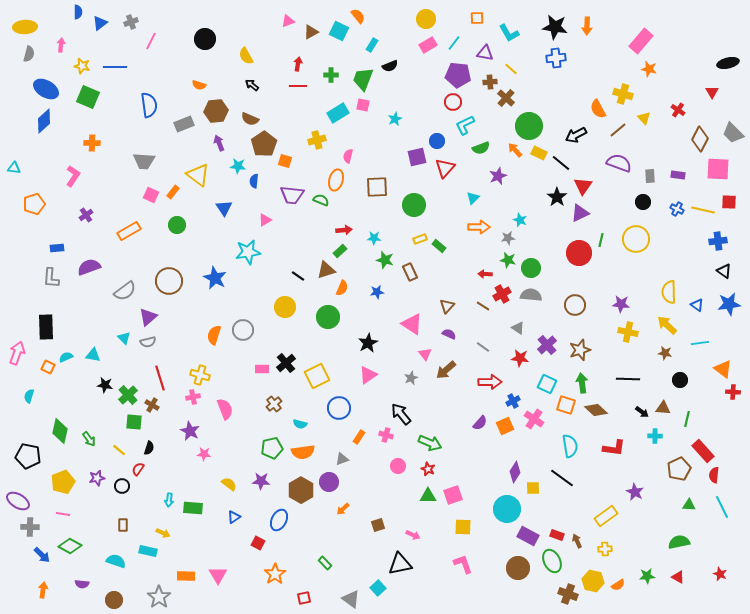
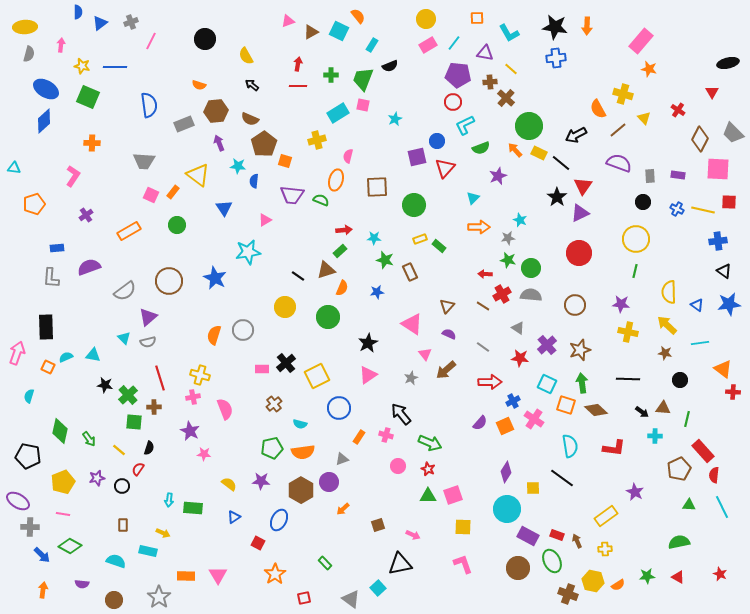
green line at (601, 240): moved 34 px right, 31 px down
brown cross at (152, 405): moved 2 px right, 2 px down; rotated 32 degrees counterclockwise
purple diamond at (515, 472): moved 9 px left
